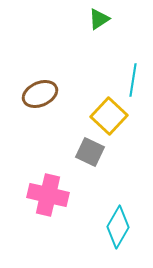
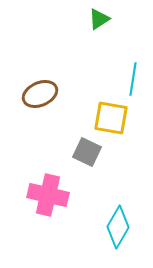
cyan line: moved 1 px up
yellow square: moved 2 px right, 2 px down; rotated 33 degrees counterclockwise
gray square: moved 3 px left
